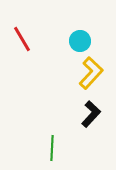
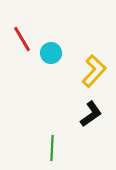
cyan circle: moved 29 px left, 12 px down
yellow L-shape: moved 3 px right, 2 px up
black L-shape: rotated 12 degrees clockwise
